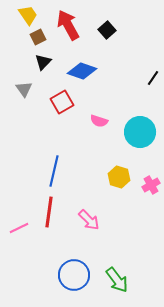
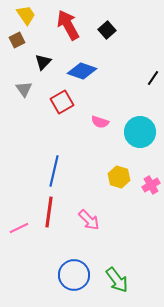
yellow trapezoid: moved 2 px left
brown square: moved 21 px left, 3 px down
pink semicircle: moved 1 px right, 1 px down
